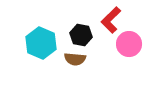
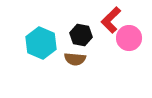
pink circle: moved 6 px up
